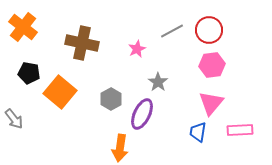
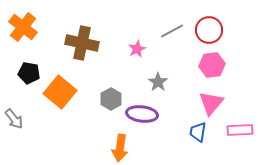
purple ellipse: rotated 72 degrees clockwise
